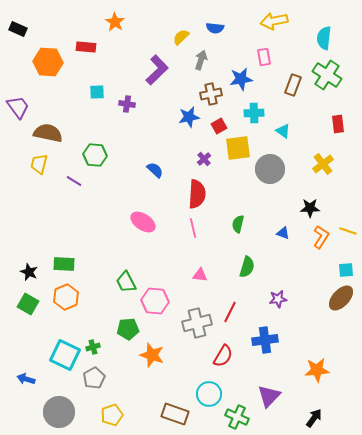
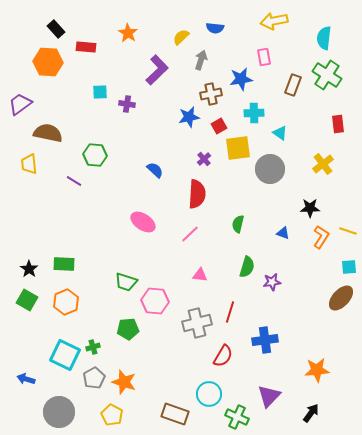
orange star at (115, 22): moved 13 px right, 11 px down
black rectangle at (18, 29): moved 38 px right; rotated 24 degrees clockwise
cyan square at (97, 92): moved 3 px right
purple trapezoid at (18, 107): moved 2 px right, 3 px up; rotated 90 degrees counterclockwise
cyan triangle at (283, 131): moved 3 px left, 2 px down
yellow trapezoid at (39, 164): moved 10 px left; rotated 20 degrees counterclockwise
pink line at (193, 228): moved 3 px left, 6 px down; rotated 60 degrees clockwise
cyan square at (346, 270): moved 3 px right, 3 px up
black star at (29, 272): moved 3 px up; rotated 12 degrees clockwise
green trapezoid at (126, 282): rotated 45 degrees counterclockwise
orange hexagon at (66, 297): moved 5 px down
purple star at (278, 299): moved 6 px left, 17 px up
green square at (28, 304): moved 1 px left, 4 px up
red line at (230, 312): rotated 10 degrees counterclockwise
orange star at (152, 355): moved 28 px left, 27 px down
yellow pentagon at (112, 415): rotated 25 degrees counterclockwise
black arrow at (314, 418): moved 3 px left, 5 px up
